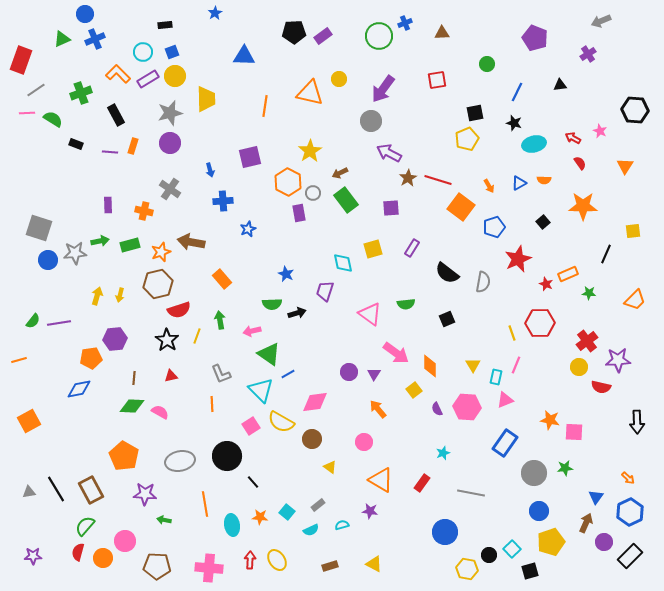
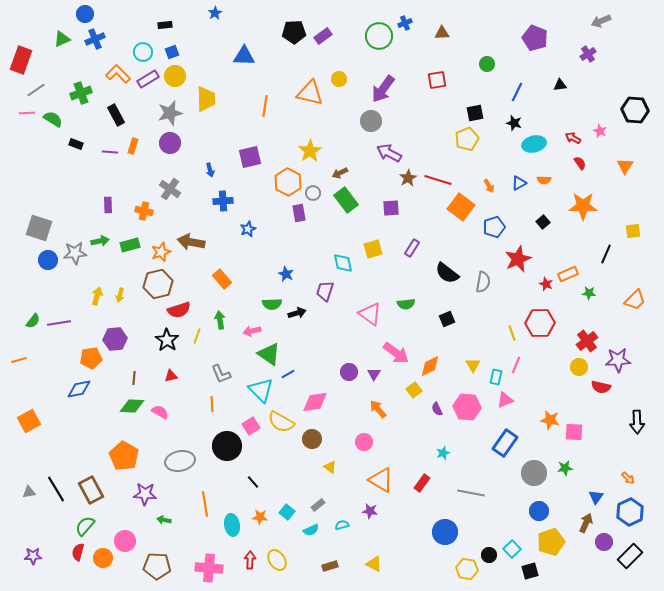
orange diamond at (430, 366): rotated 65 degrees clockwise
black circle at (227, 456): moved 10 px up
